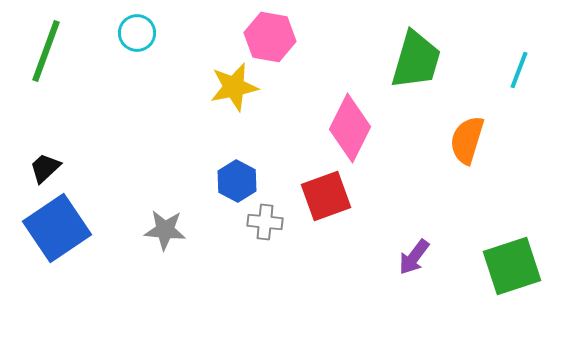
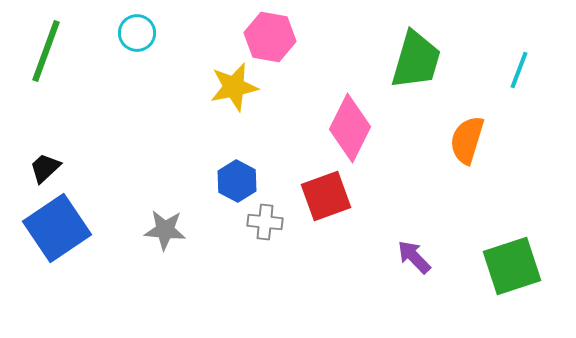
purple arrow: rotated 99 degrees clockwise
